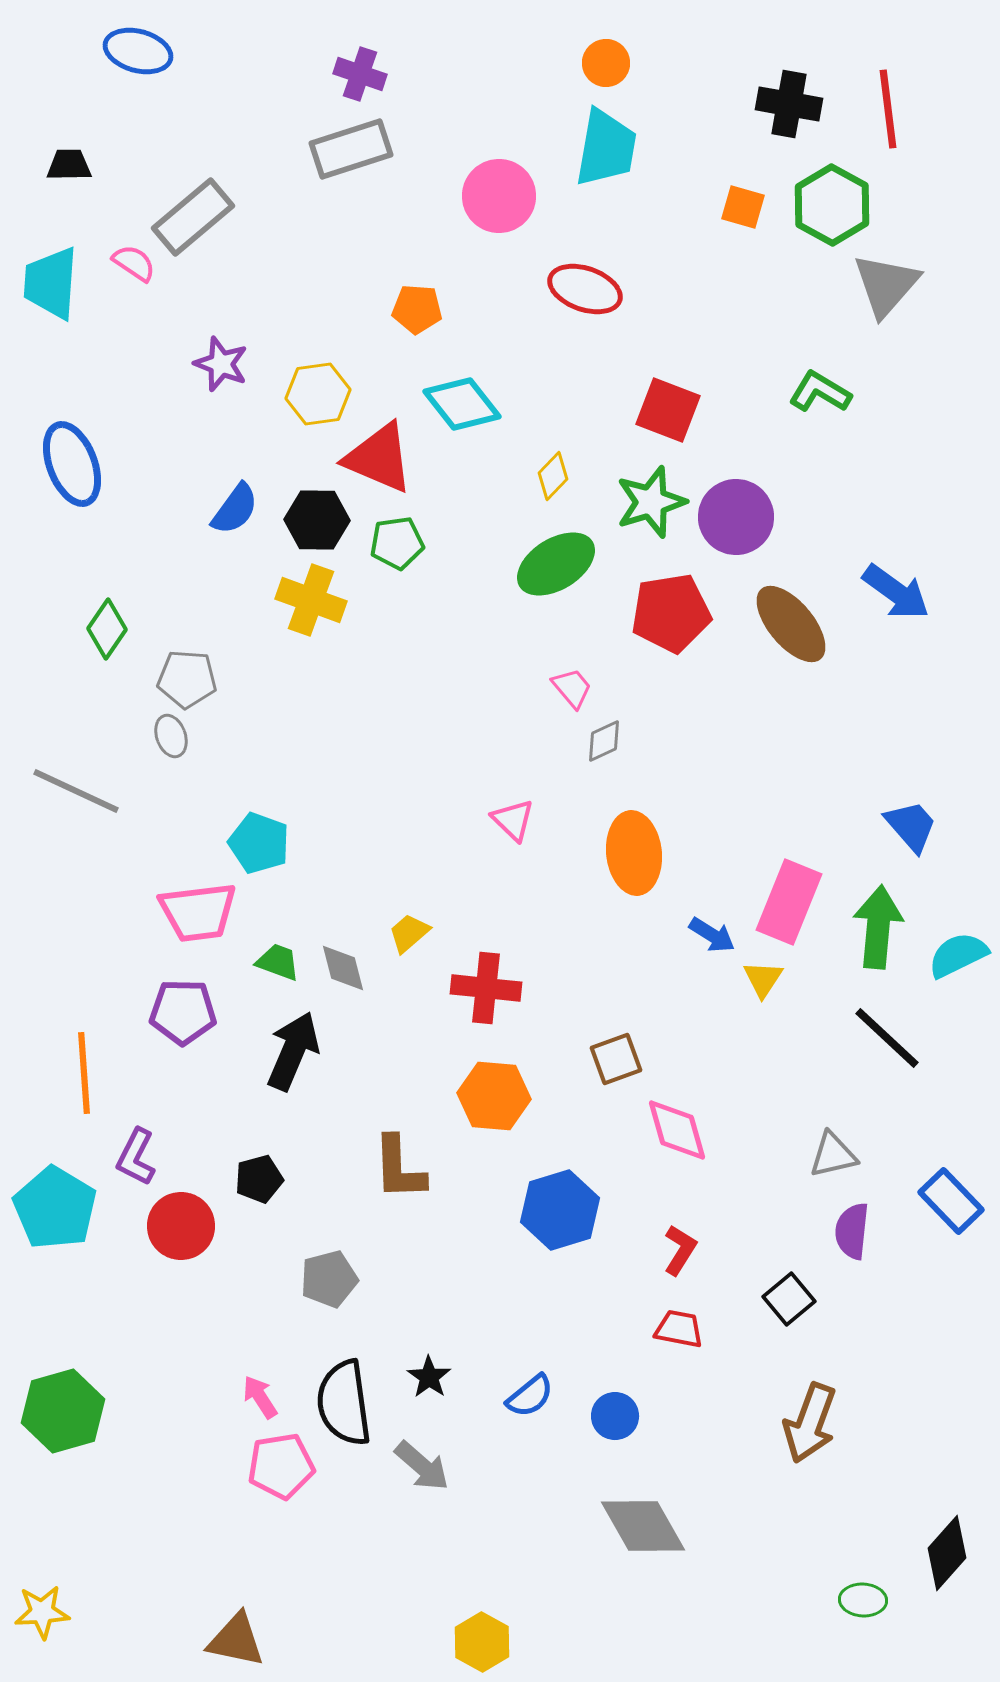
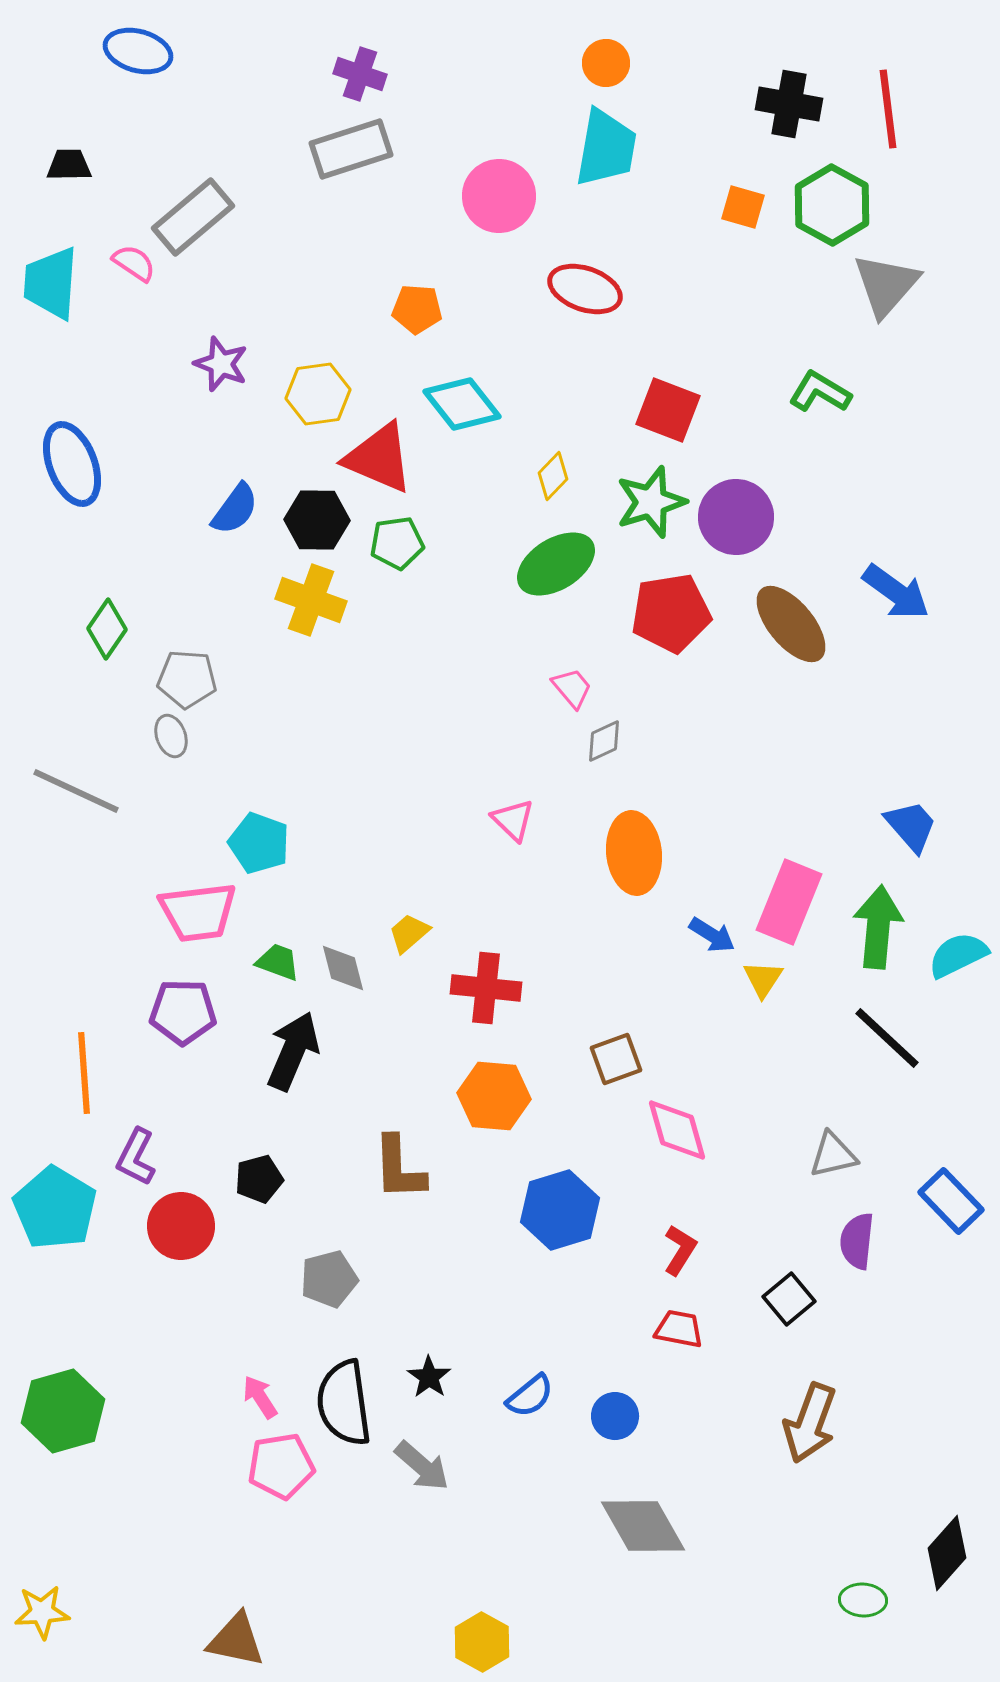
purple semicircle at (852, 1231): moved 5 px right, 10 px down
